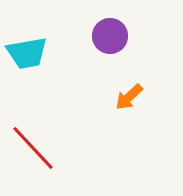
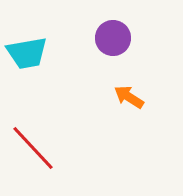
purple circle: moved 3 px right, 2 px down
orange arrow: rotated 76 degrees clockwise
